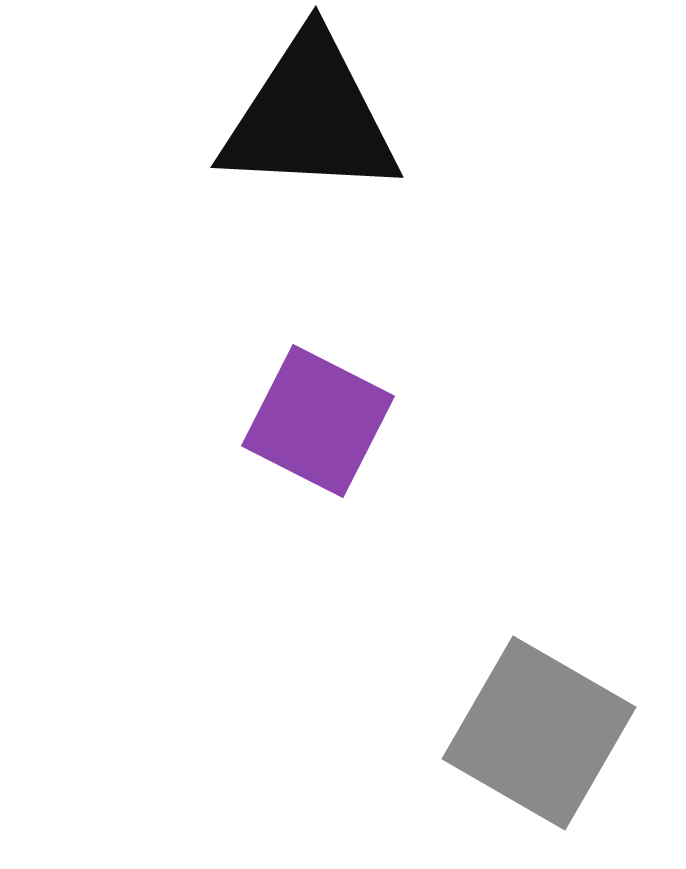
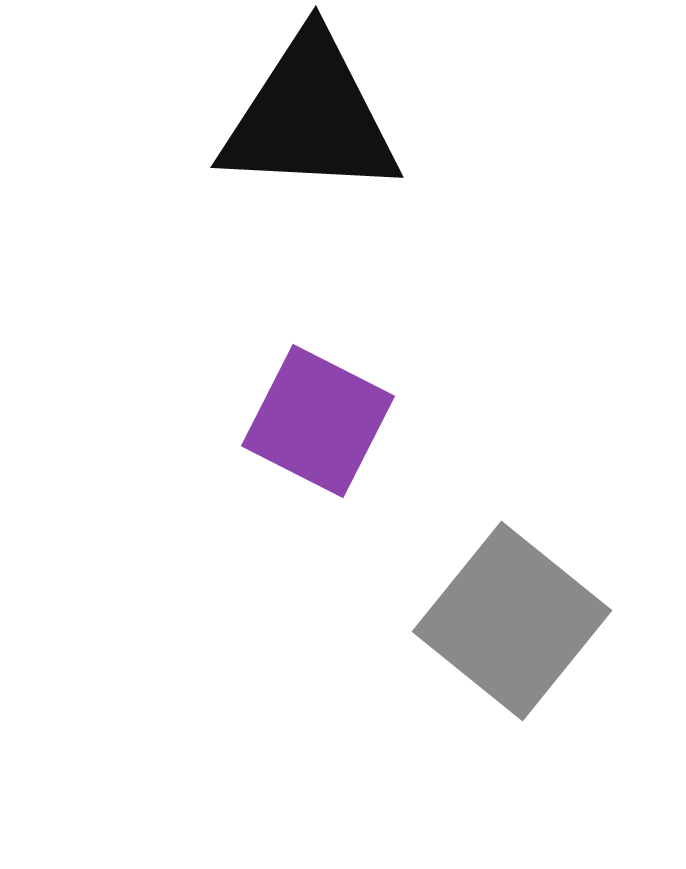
gray square: moved 27 px left, 112 px up; rotated 9 degrees clockwise
